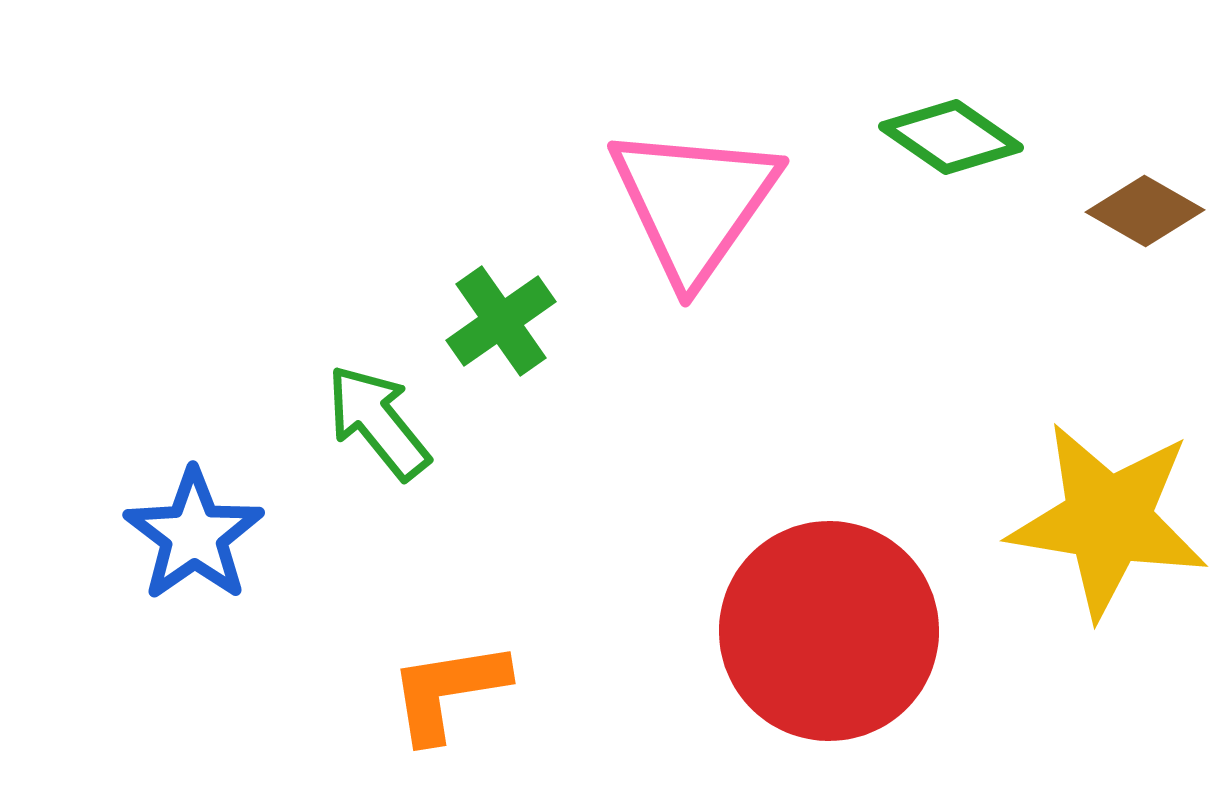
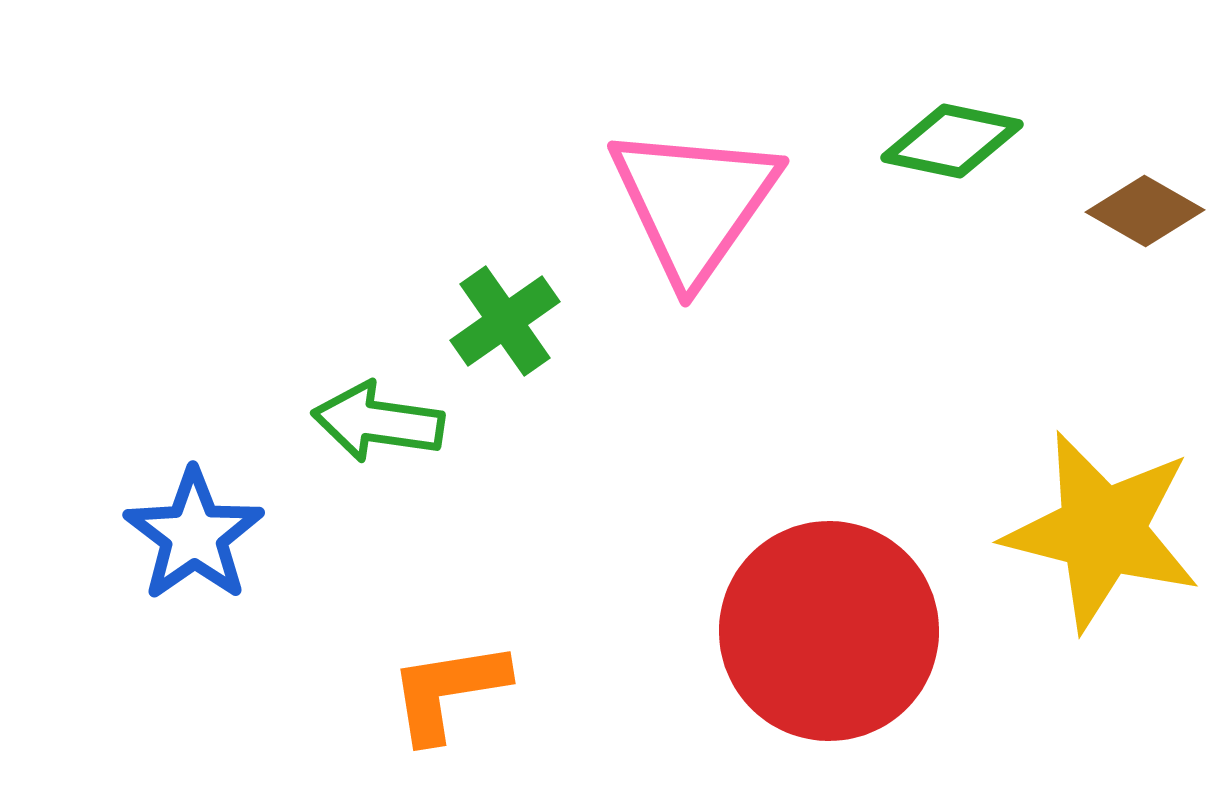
green diamond: moved 1 px right, 4 px down; rotated 23 degrees counterclockwise
green cross: moved 4 px right
green arrow: rotated 43 degrees counterclockwise
yellow star: moved 6 px left, 11 px down; rotated 5 degrees clockwise
